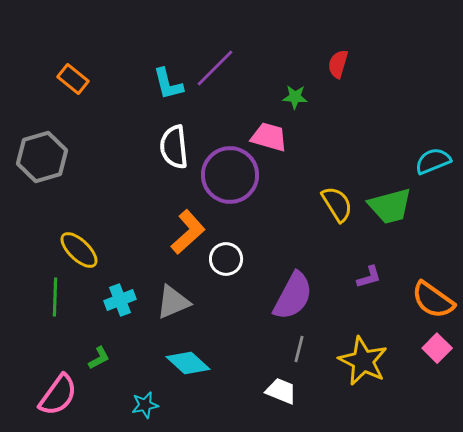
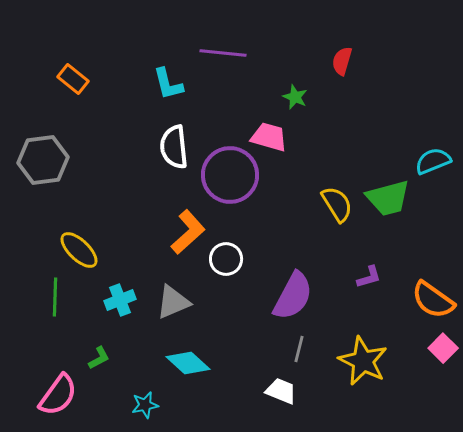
red semicircle: moved 4 px right, 3 px up
purple line: moved 8 px right, 15 px up; rotated 51 degrees clockwise
green star: rotated 20 degrees clockwise
gray hexagon: moved 1 px right, 3 px down; rotated 9 degrees clockwise
green trapezoid: moved 2 px left, 8 px up
pink square: moved 6 px right
